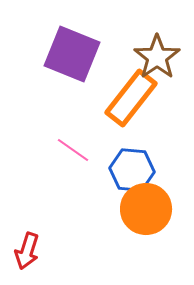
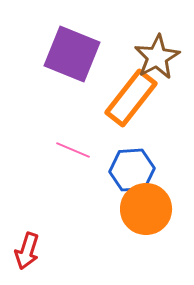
brown star: rotated 6 degrees clockwise
pink line: rotated 12 degrees counterclockwise
blue hexagon: rotated 9 degrees counterclockwise
